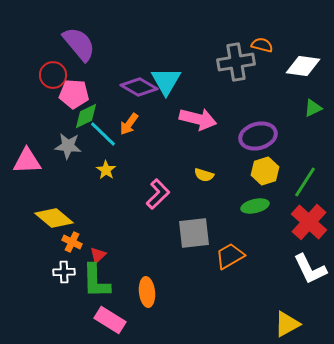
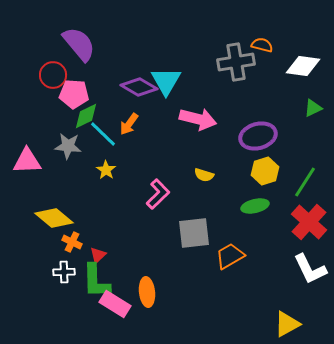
pink rectangle: moved 5 px right, 16 px up
